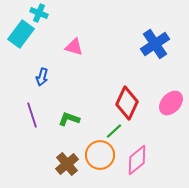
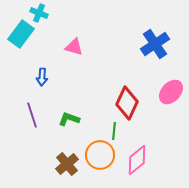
blue arrow: rotated 12 degrees counterclockwise
pink ellipse: moved 11 px up
green line: rotated 42 degrees counterclockwise
